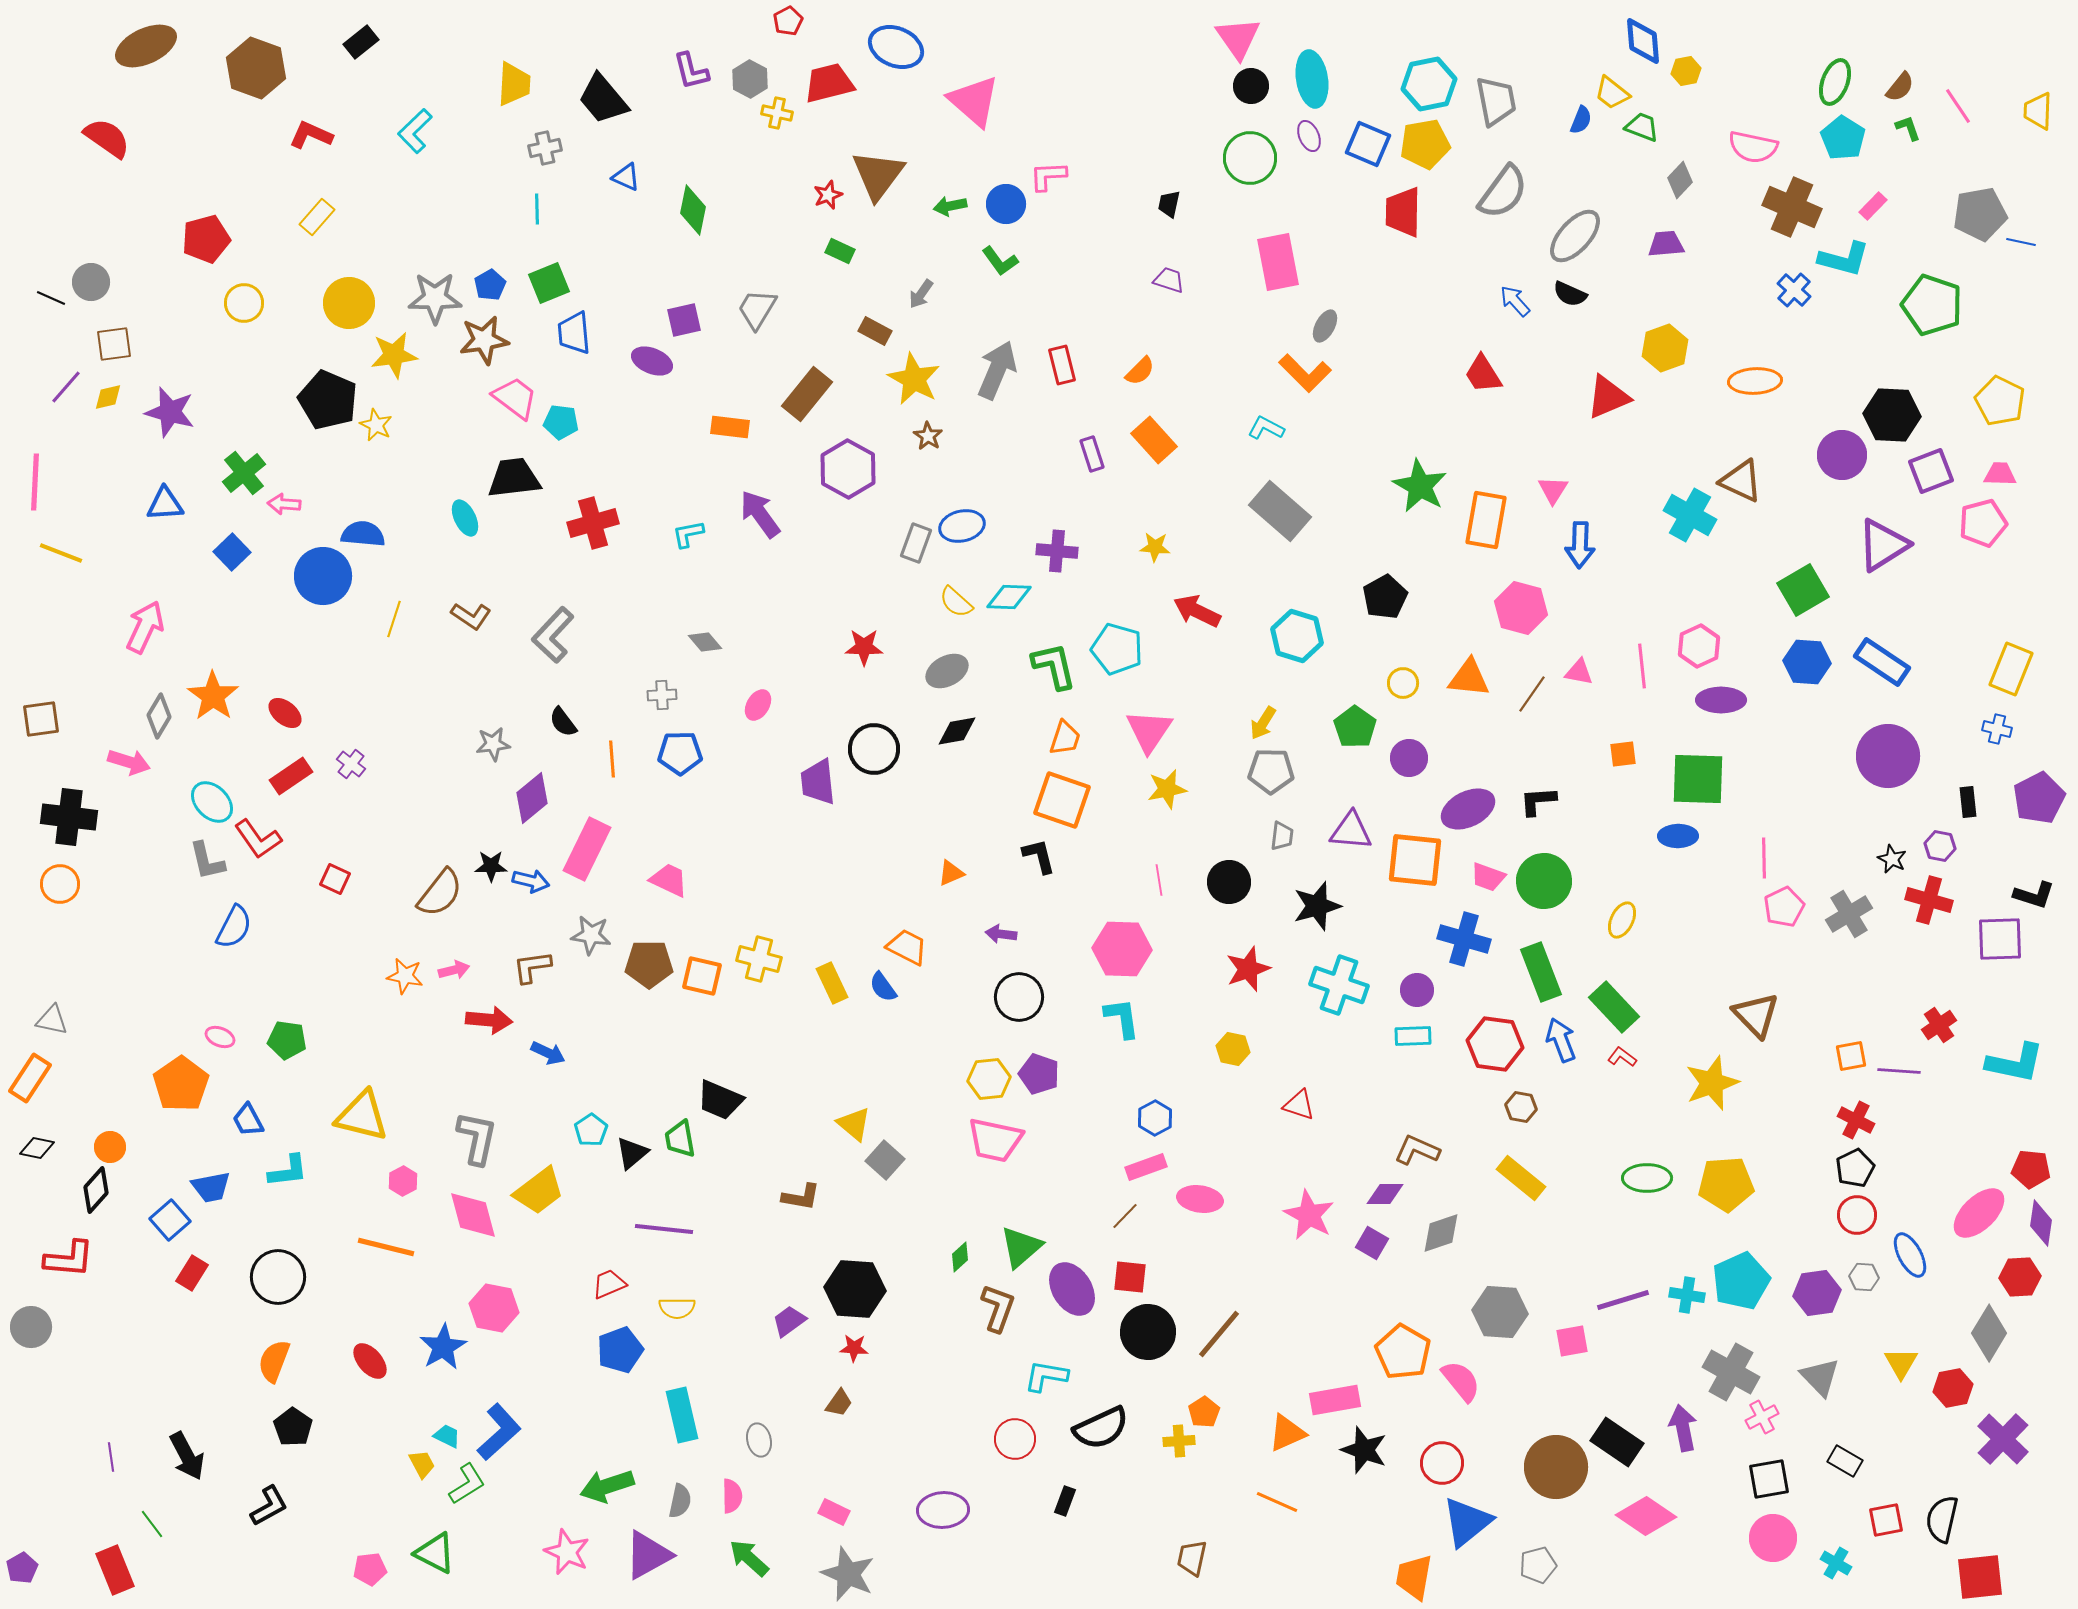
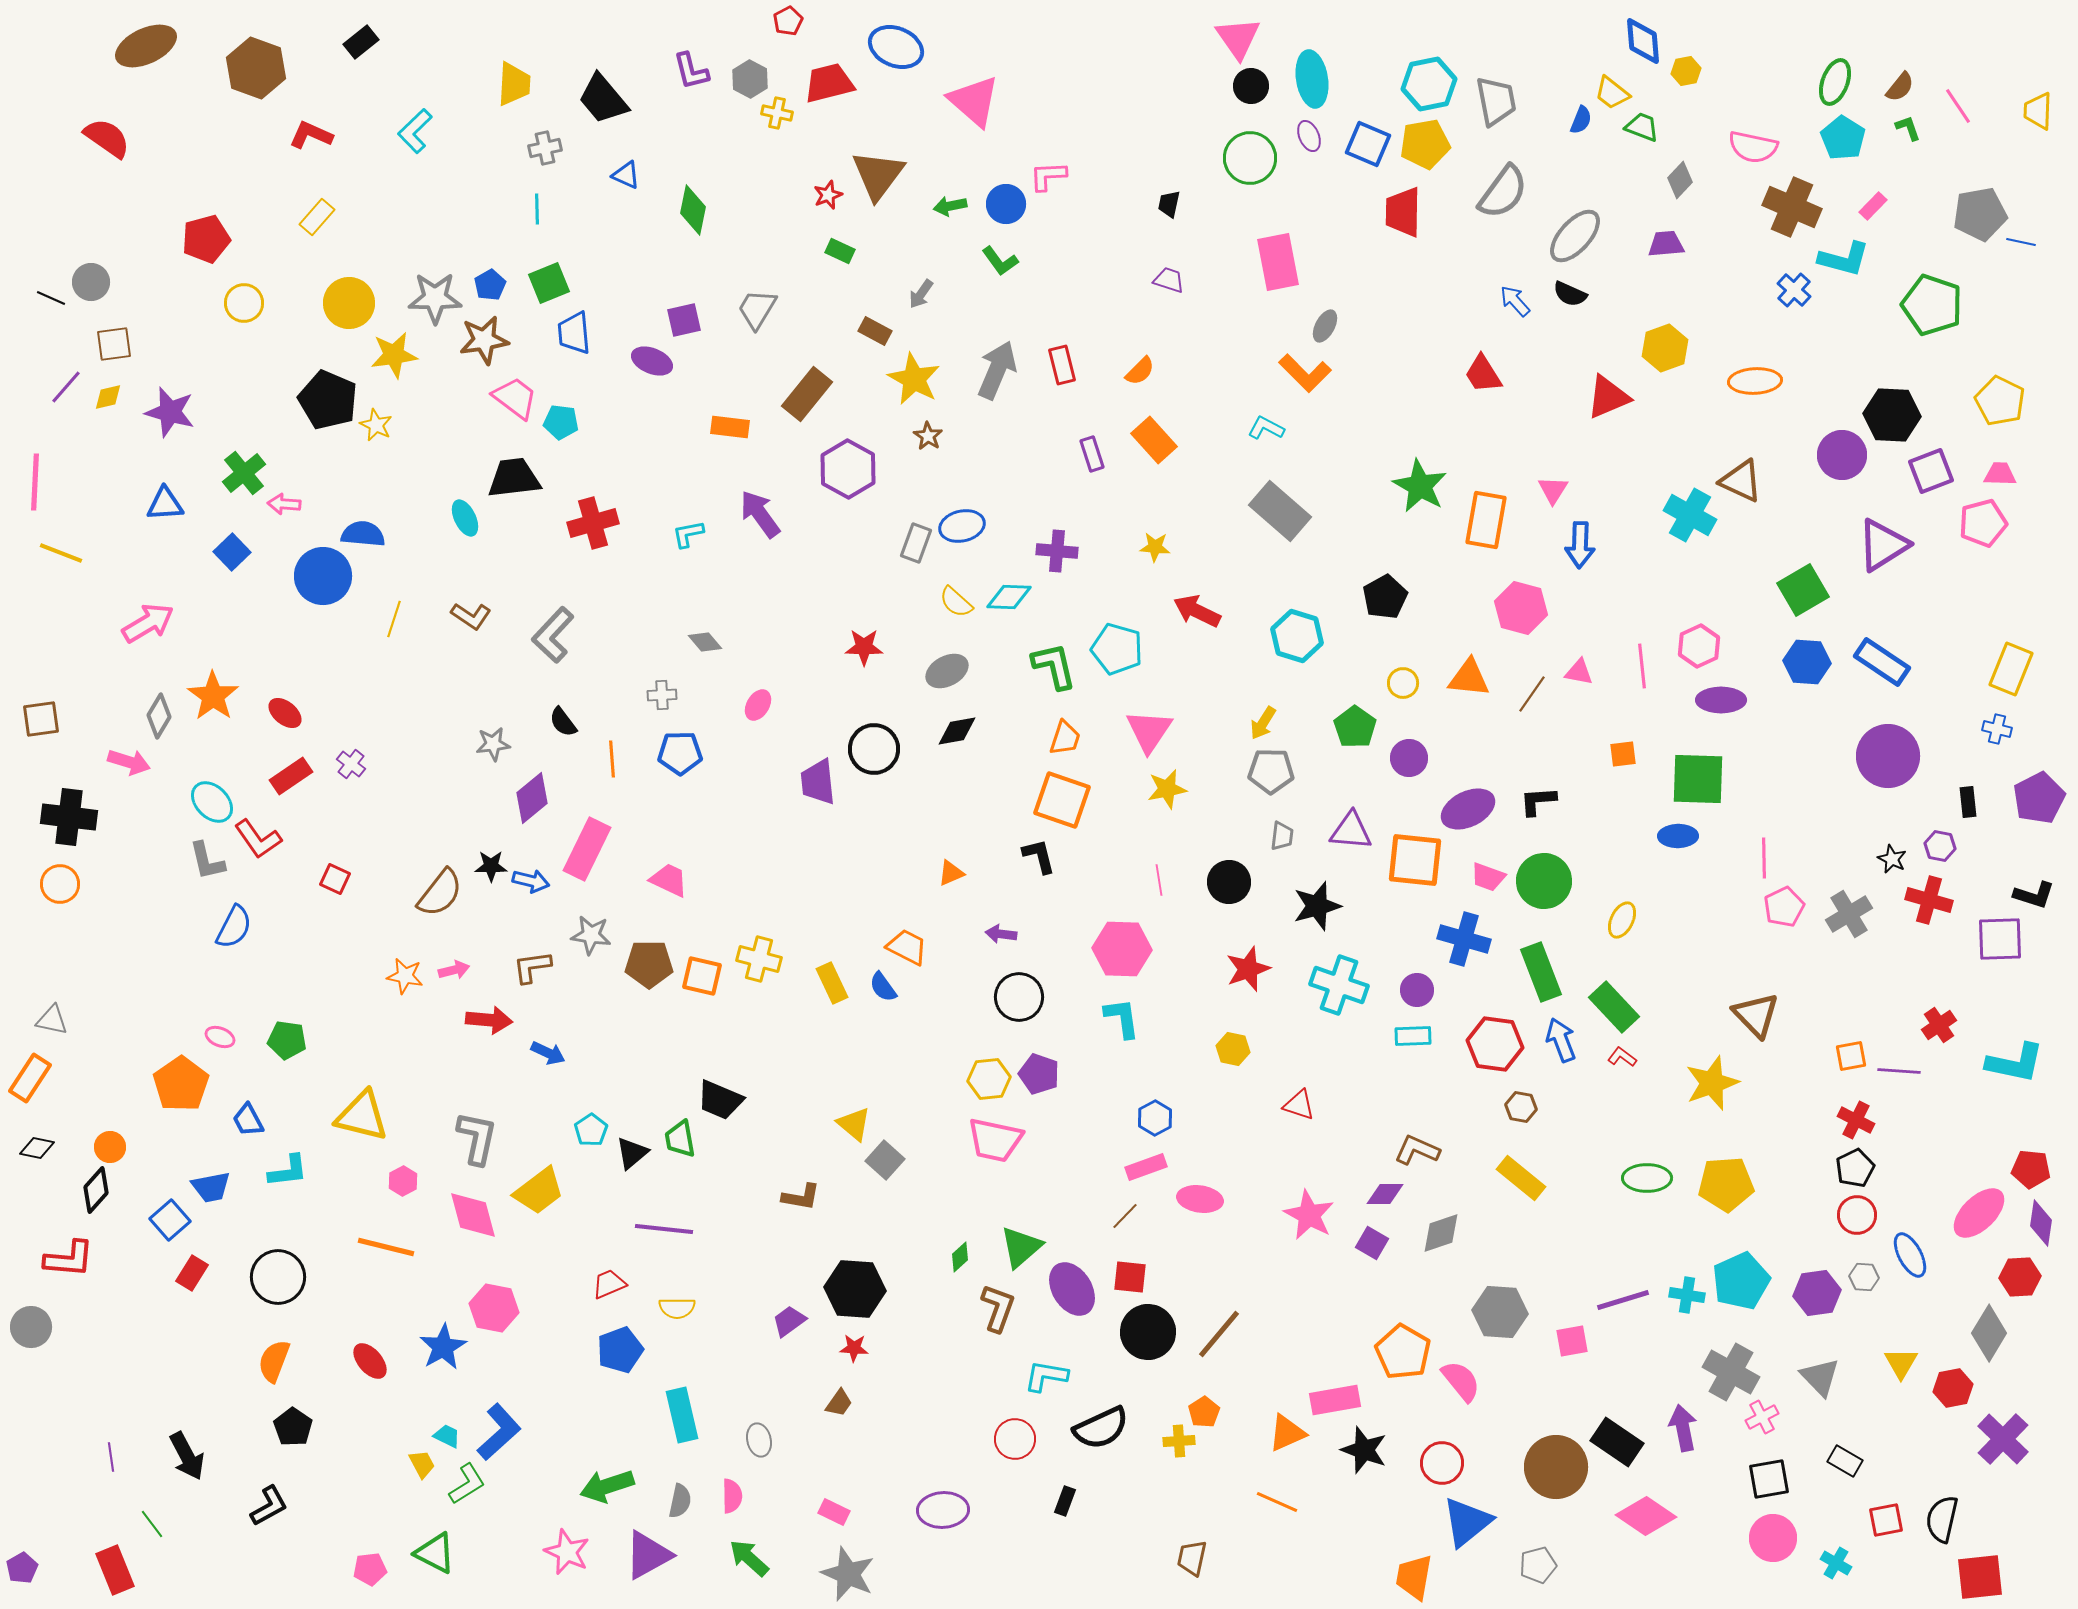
blue triangle at (626, 177): moved 2 px up
pink arrow at (145, 627): moved 3 px right, 4 px up; rotated 34 degrees clockwise
